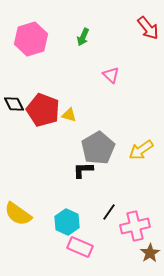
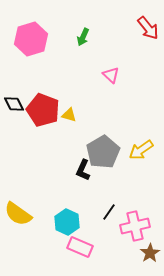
gray pentagon: moved 5 px right, 4 px down
black L-shape: rotated 65 degrees counterclockwise
